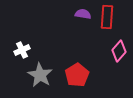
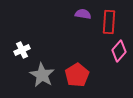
red rectangle: moved 2 px right, 5 px down
gray star: moved 2 px right
